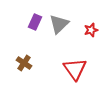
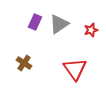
gray triangle: rotated 10 degrees clockwise
